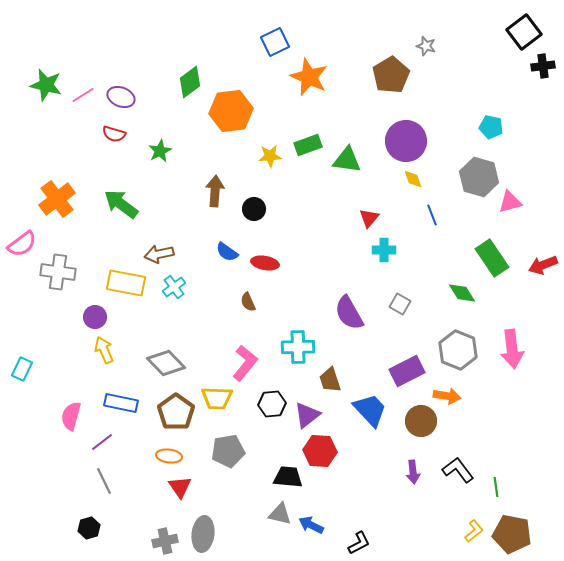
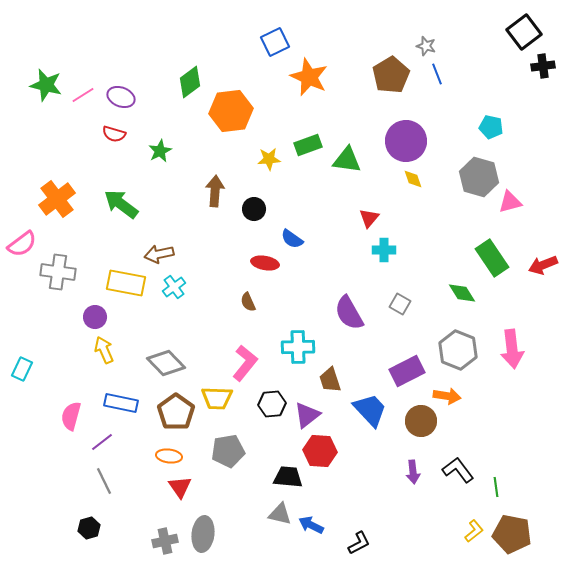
yellow star at (270, 156): moved 1 px left, 3 px down
blue line at (432, 215): moved 5 px right, 141 px up
blue semicircle at (227, 252): moved 65 px right, 13 px up
